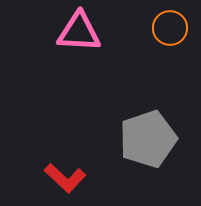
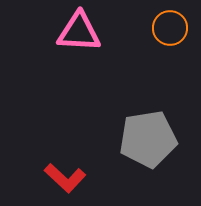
gray pentagon: rotated 10 degrees clockwise
